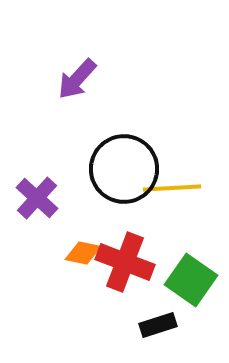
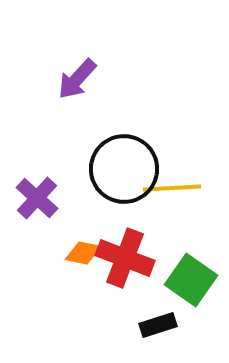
red cross: moved 4 px up
